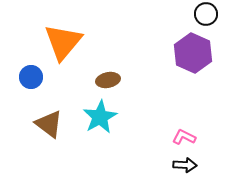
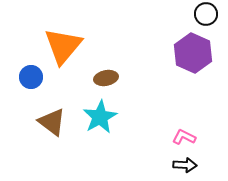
orange triangle: moved 4 px down
brown ellipse: moved 2 px left, 2 px up
brown triangle: moved 3 px right, 2 px up
